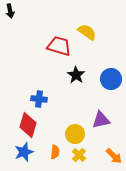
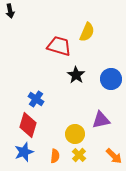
yellow semicircle: rotated 78 degrees clockwise
blue cross: moved 3 px left; rotated 28 degrees clockwise
orange semicircle: moved 4 px down
